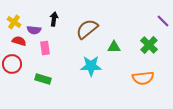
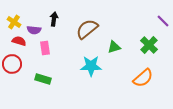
green triangle: rotated 16 degrees counterclockwise
orange semicircle: rotated 35 degrees counterclockwise
